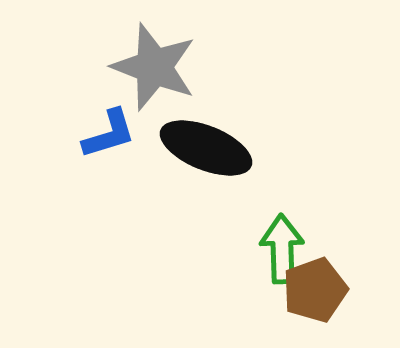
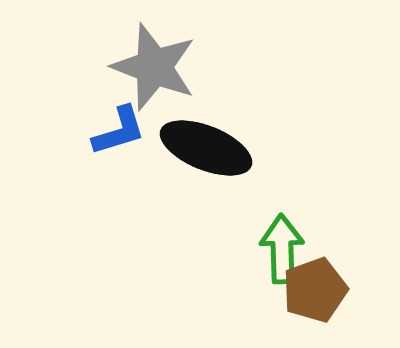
blue L-shape: moved 10 px right, 3 px up
